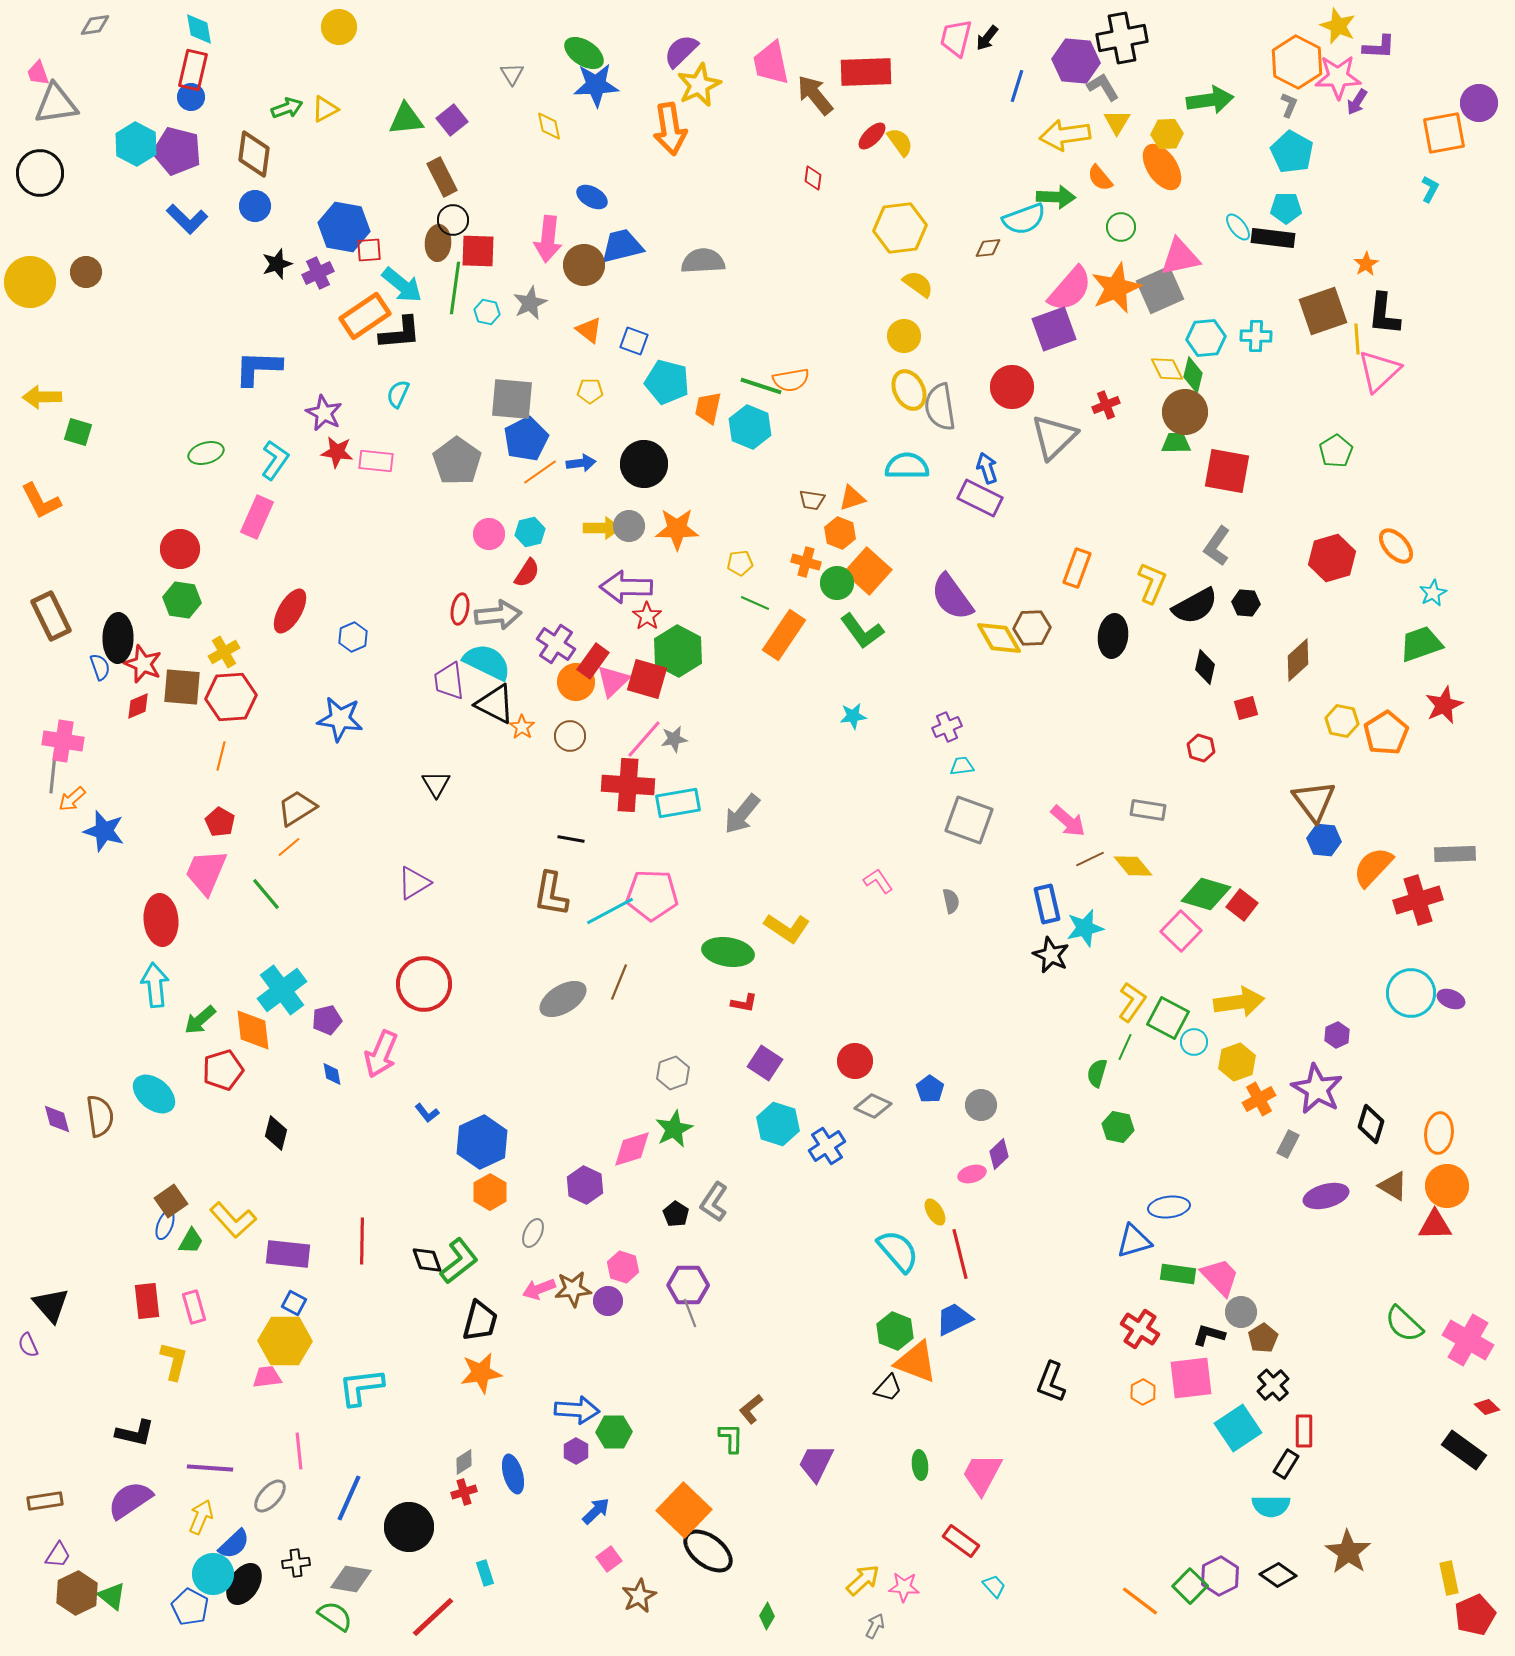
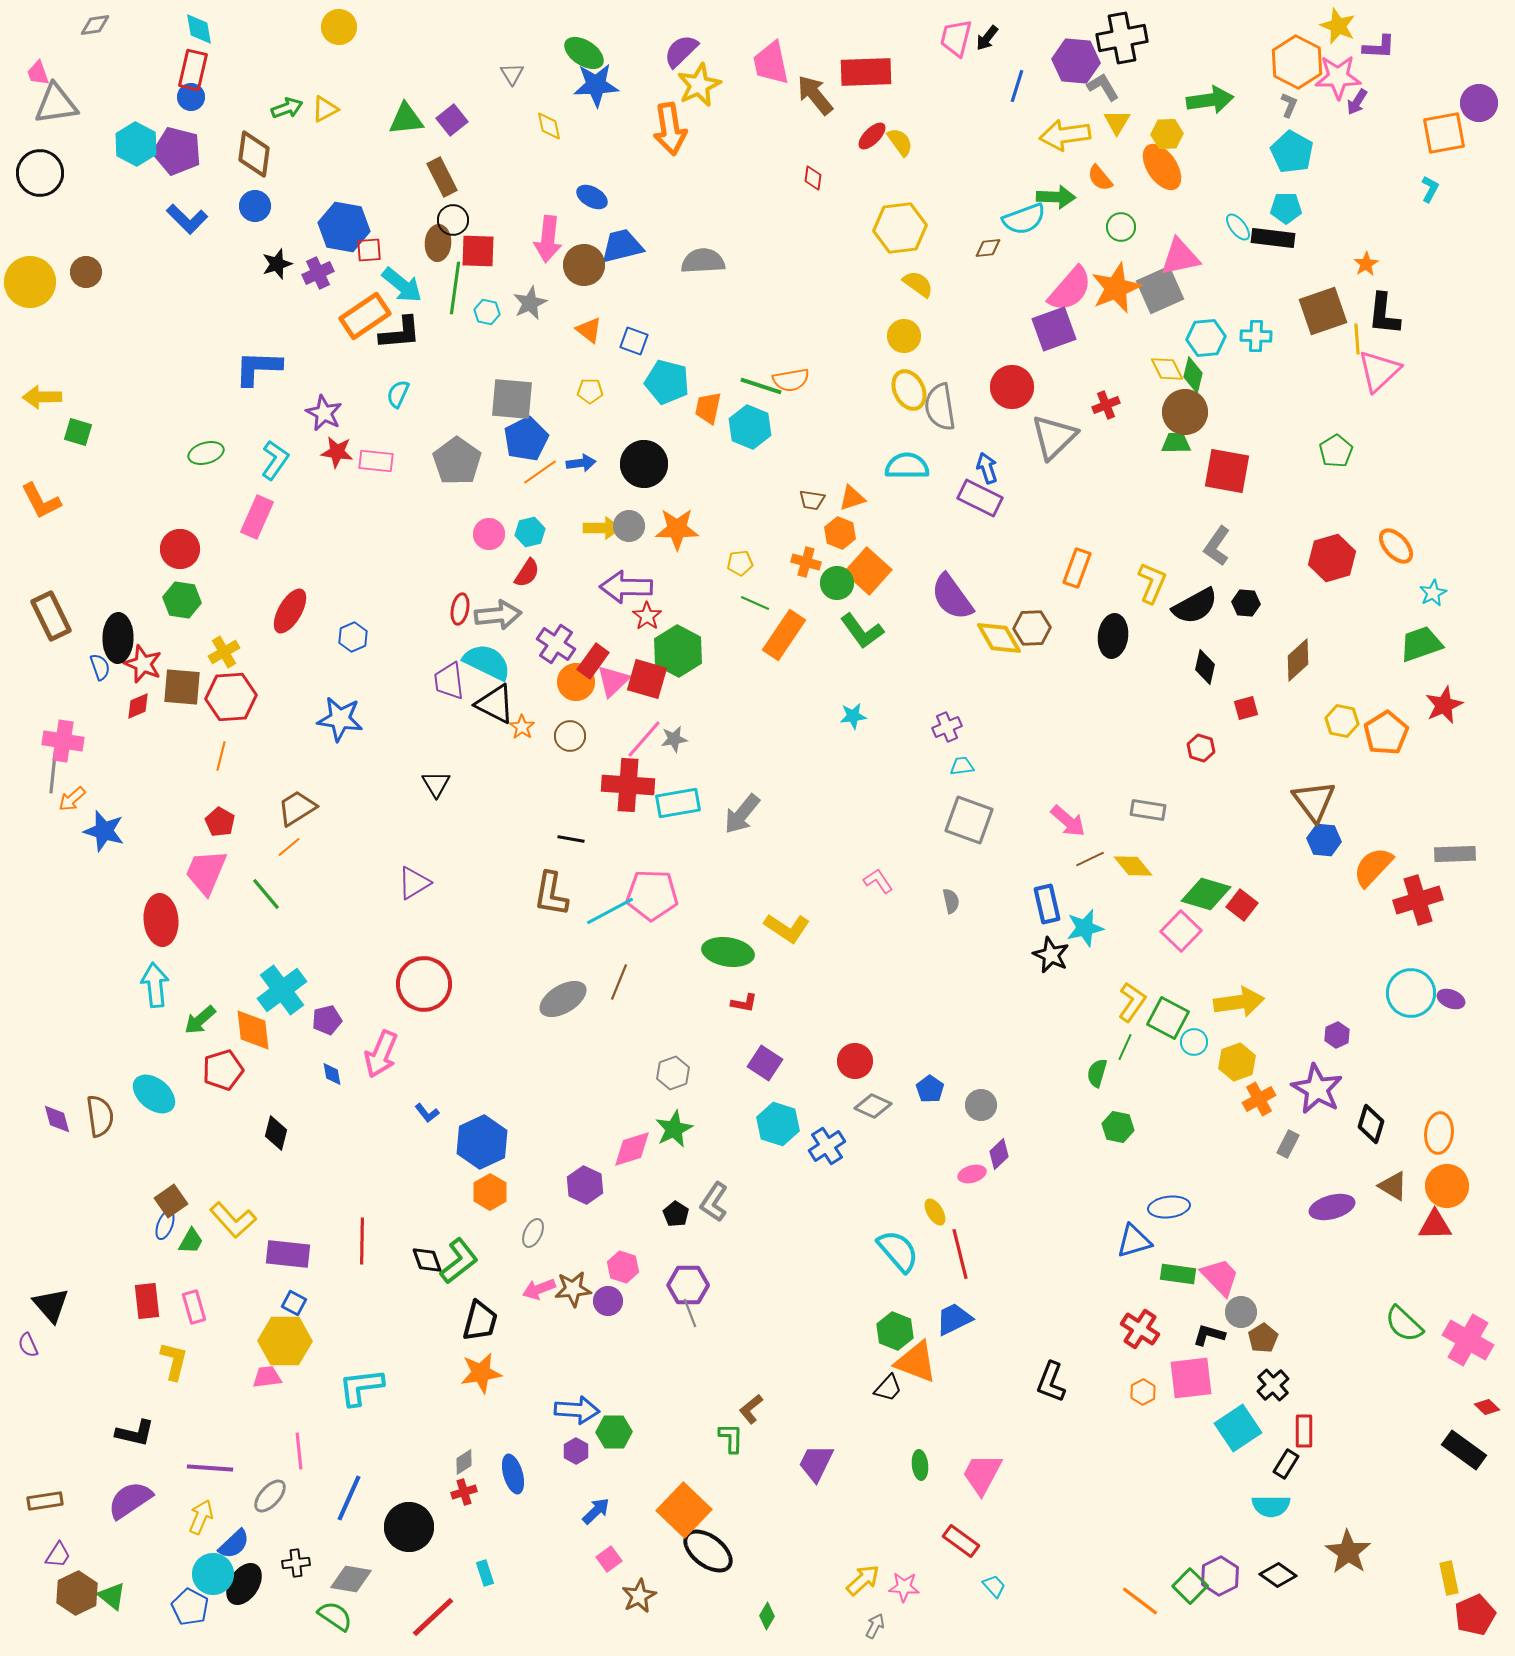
purple ellipse at (1326, 1196): moved 6 px right, 11 px down
